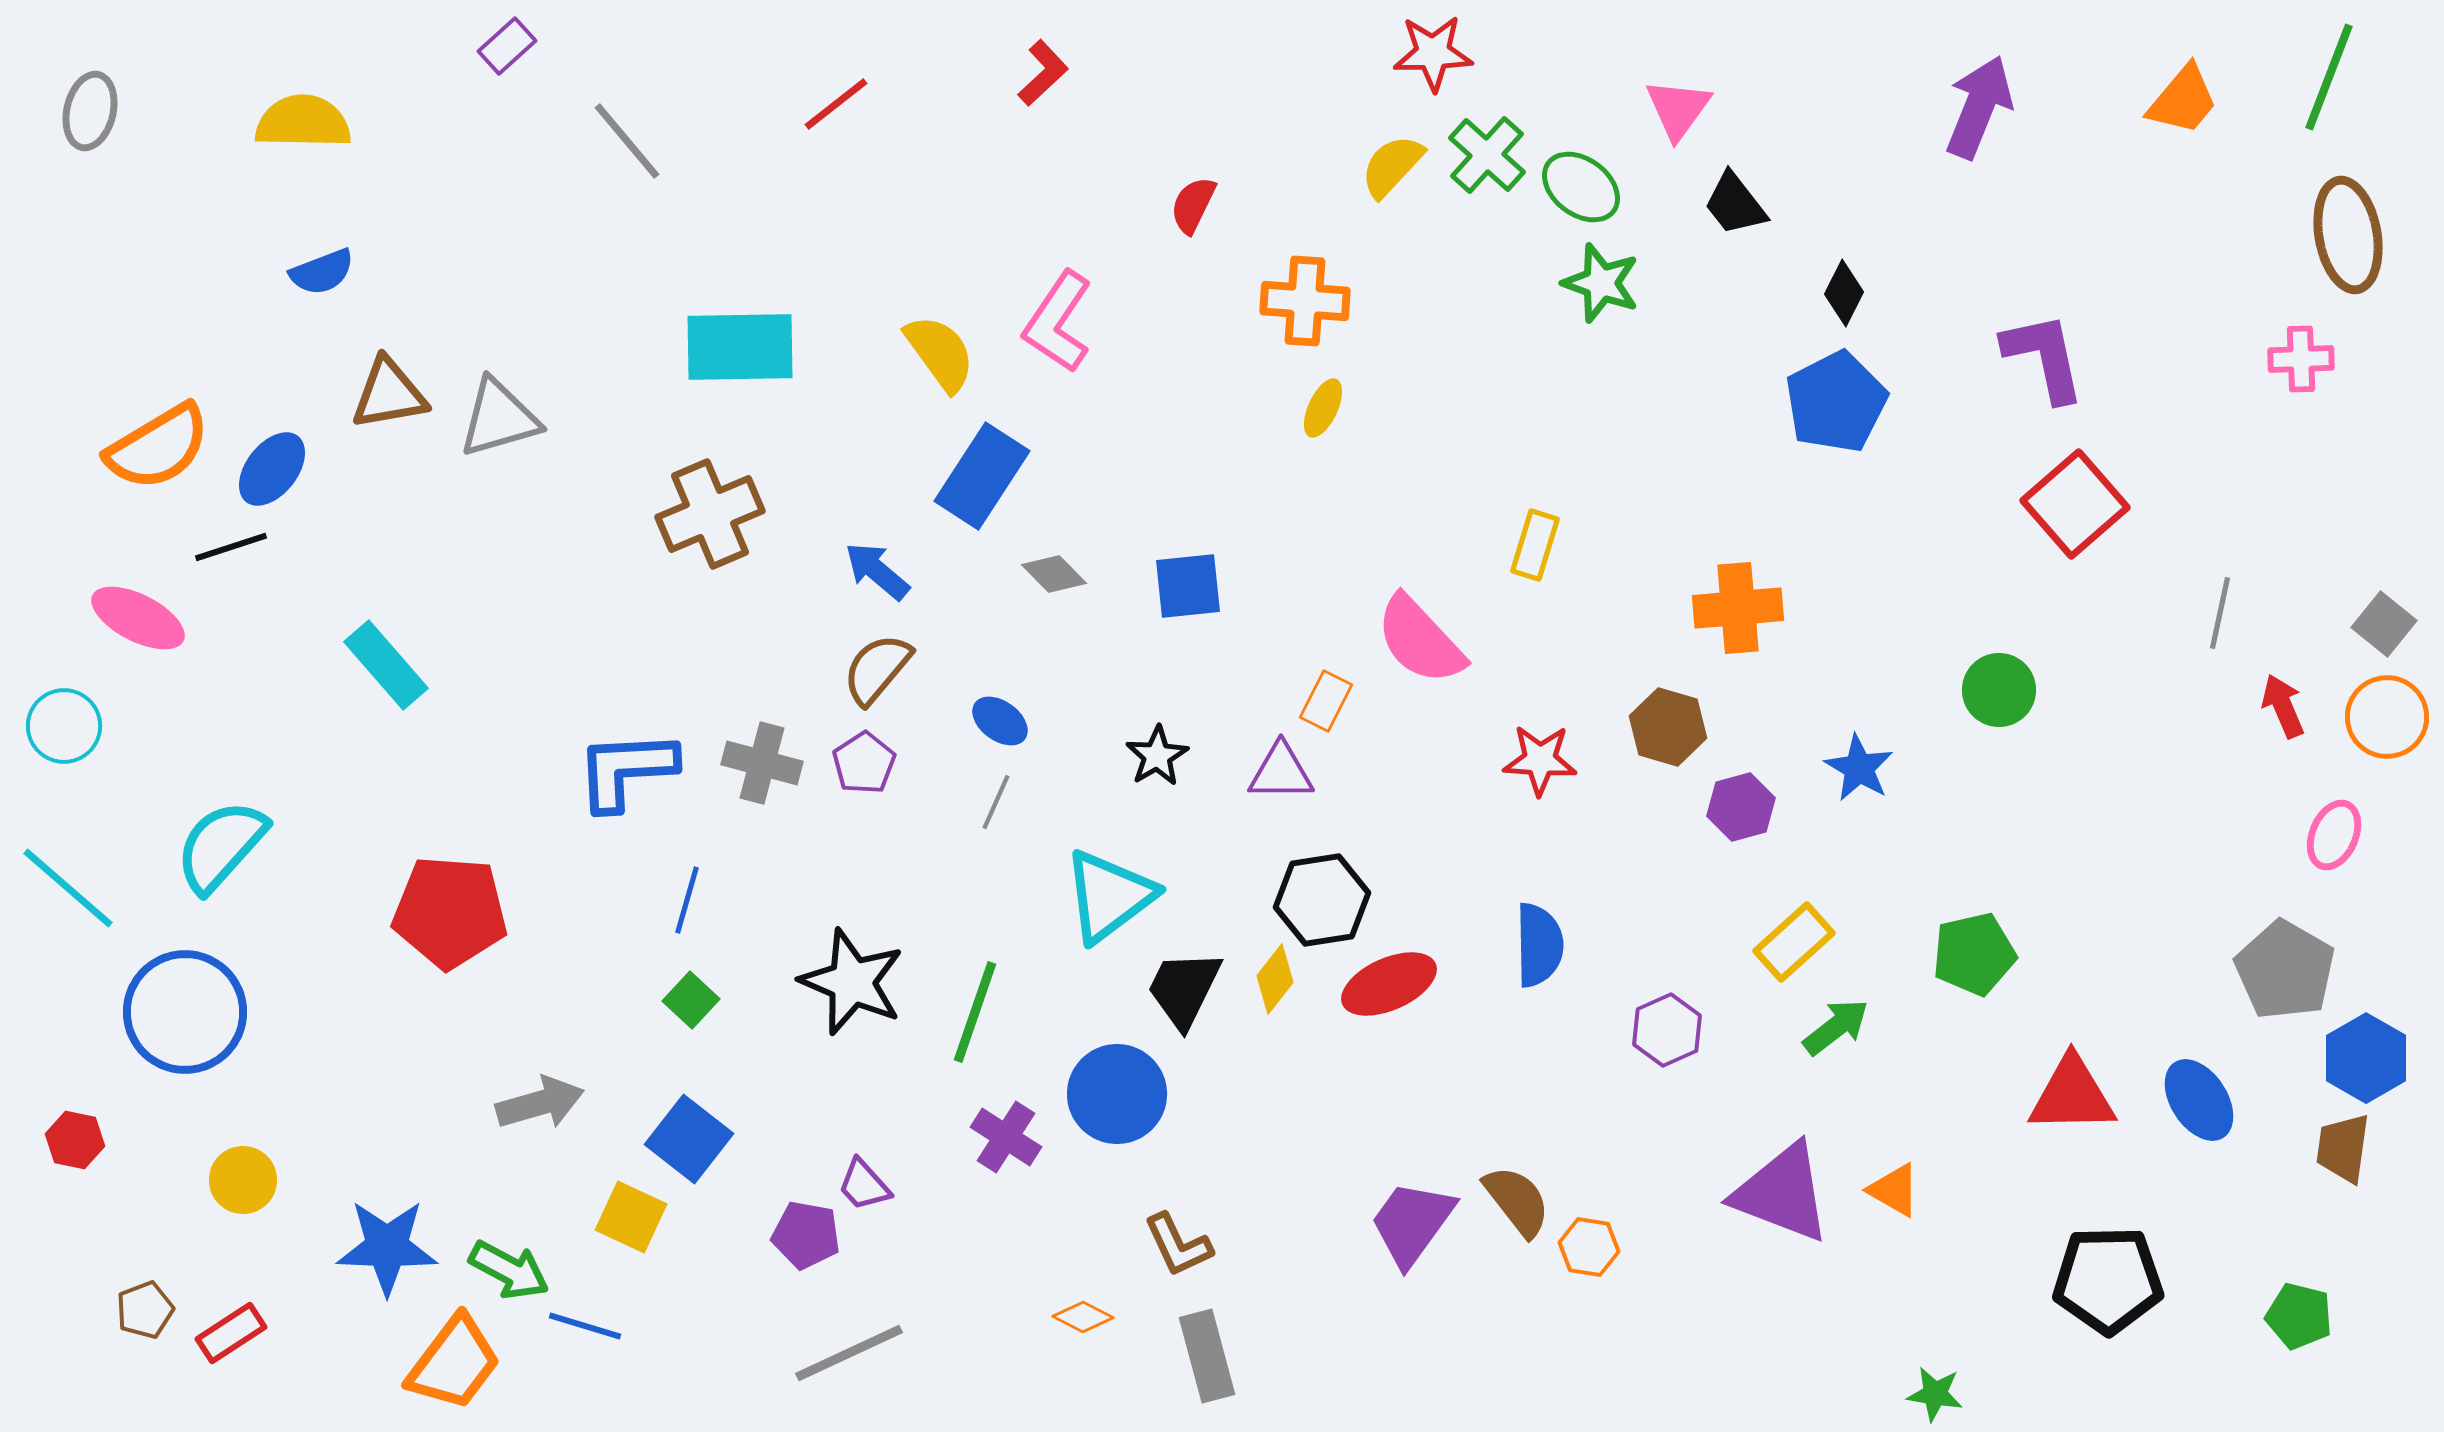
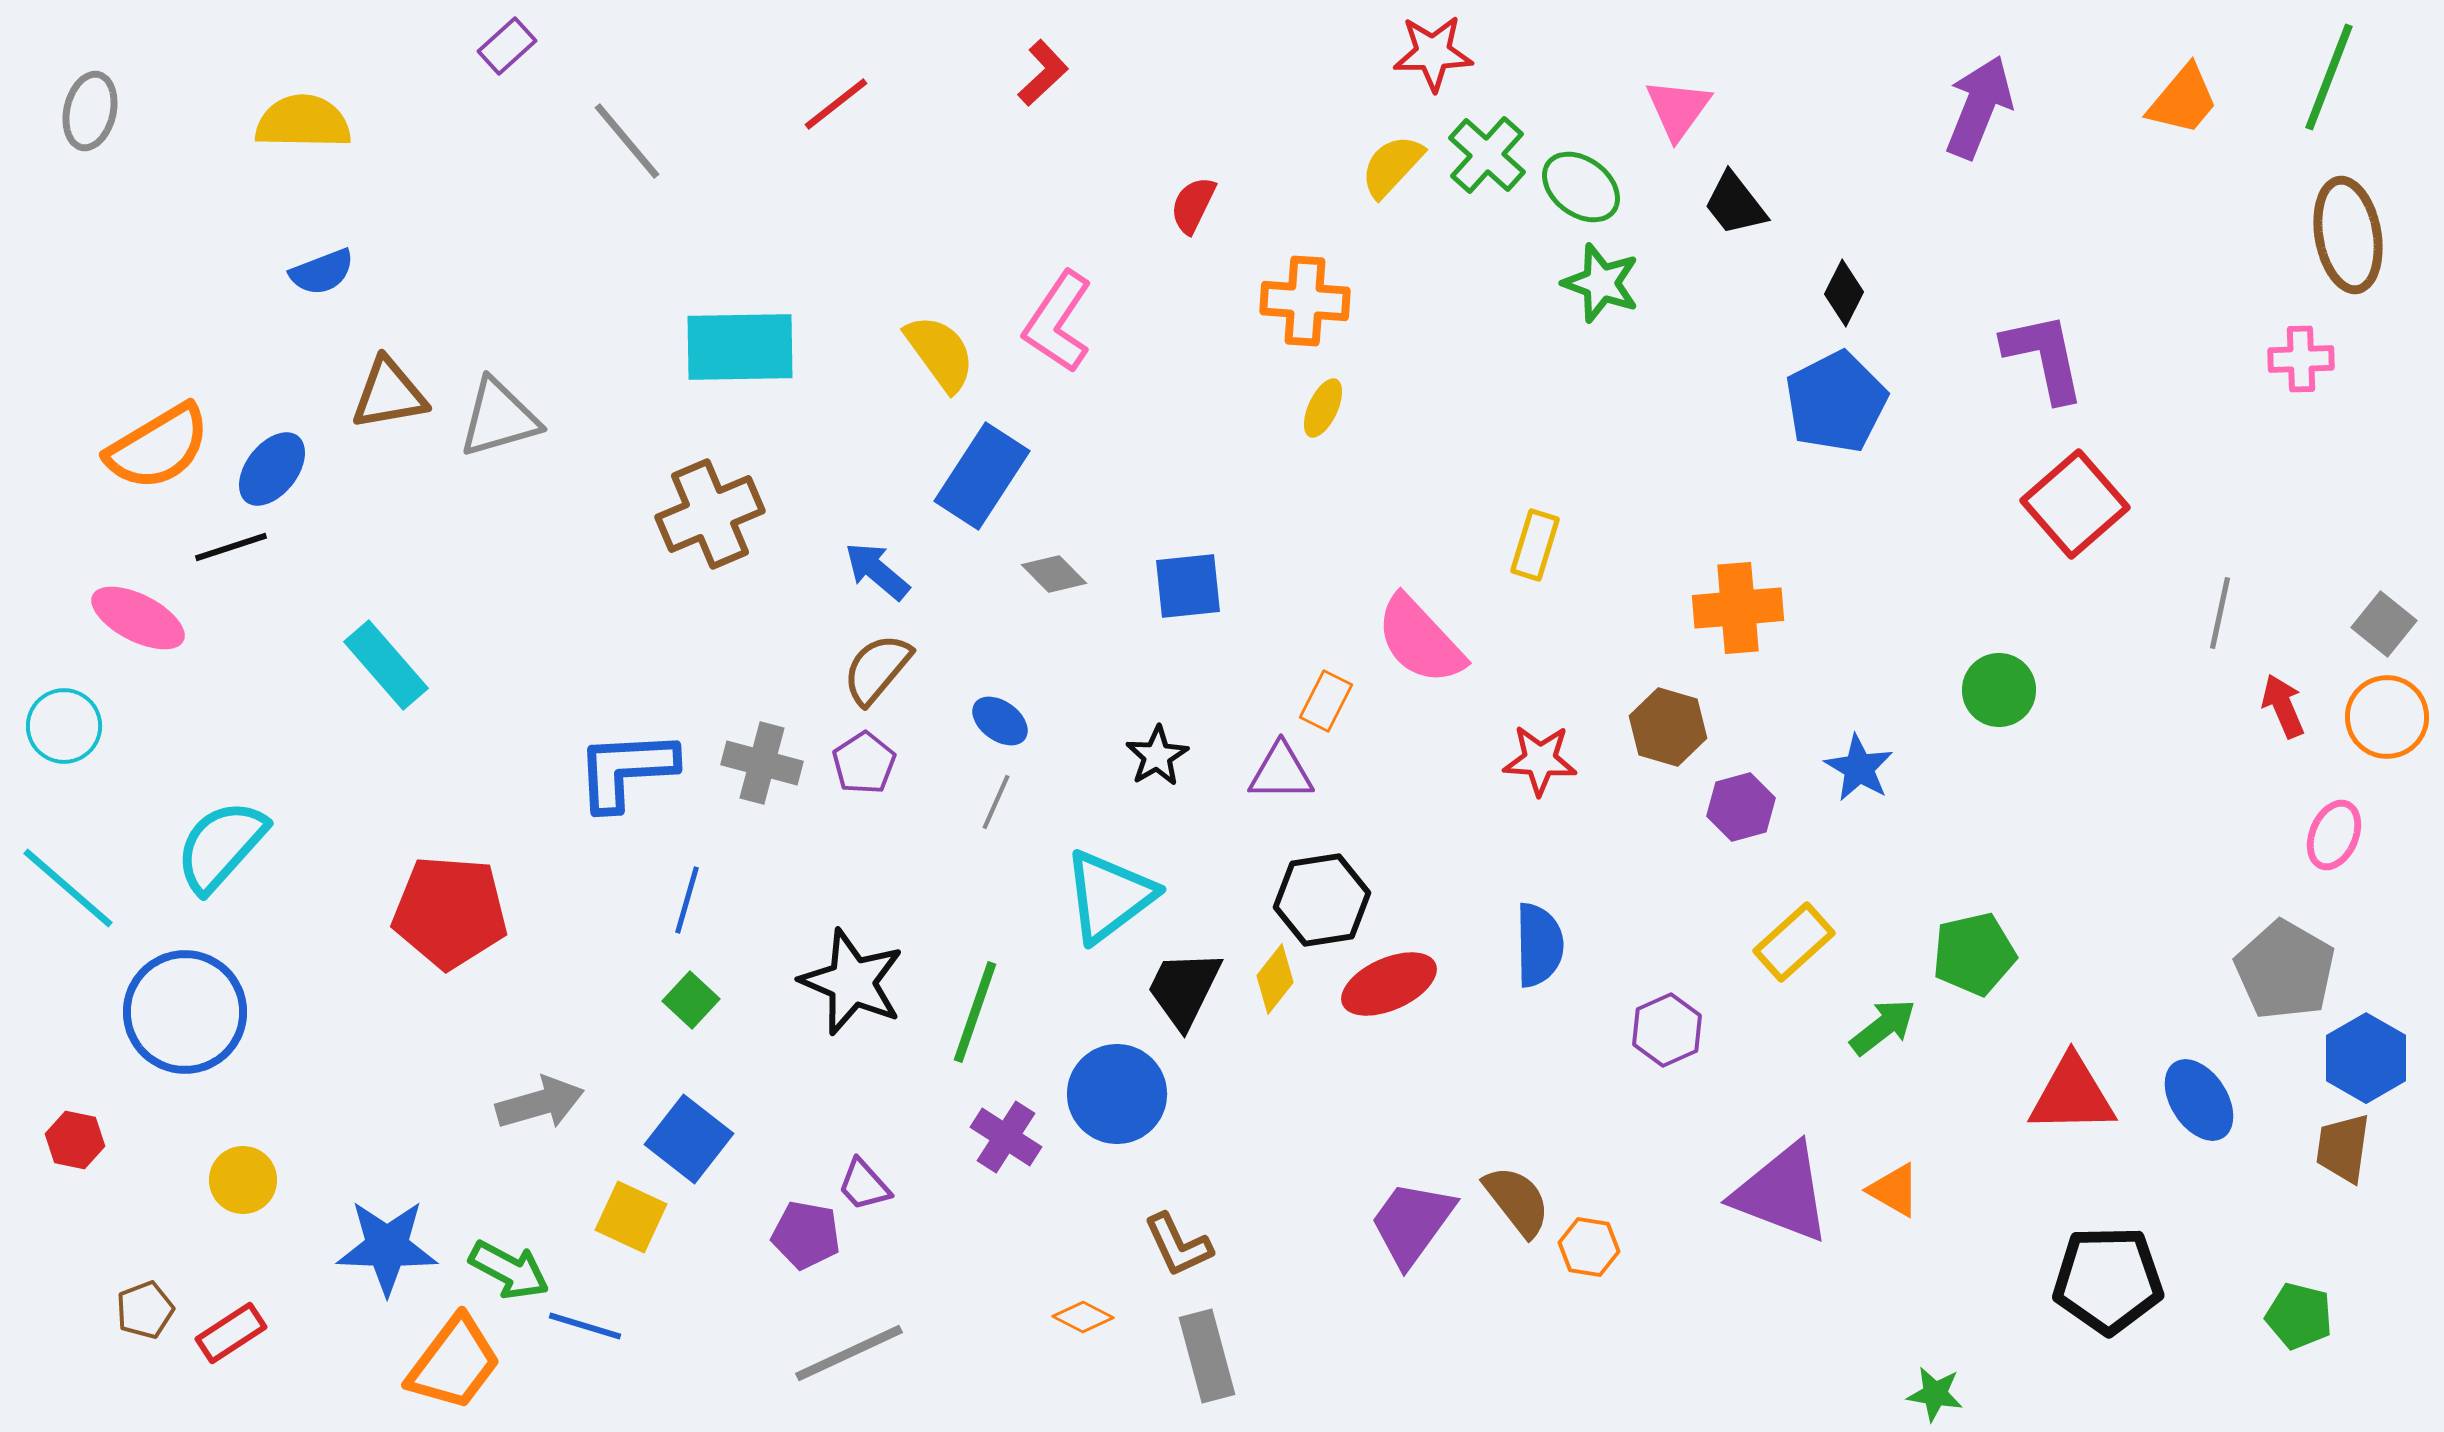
green arrow at (1836, 1027): moved 47 px right
